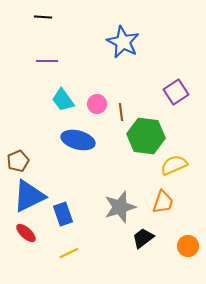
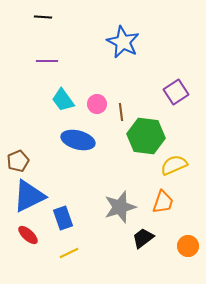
blue rectangle: moved 4 px down
red ellipse: moved 2 px right, 2 px down
